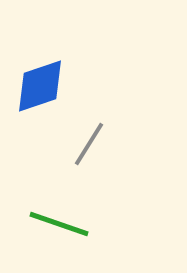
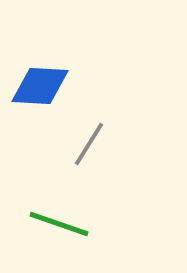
blue diamond: rotated 22 degrees clockwise
